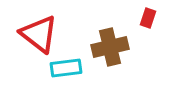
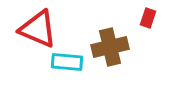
red triangle: moved 1 px left, 5 px up; rotated 15 degrees counterclockwise
cyan rectangle: moved 1 px right, 6 px up; rotated 12 degrees clockwise
